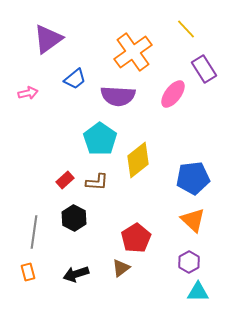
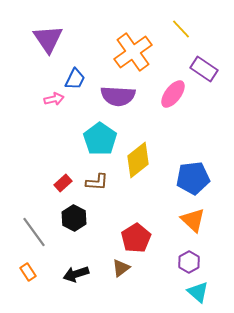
yellow line: moved 5 px left
purple triangle: rotated 28 degrees counterclockwise
purple rectangle: rotated 24 degrees counterclockwise
blue trapezoid: rotated 25 degrees counterclockwise
pink arrow: moved 26 px right, 6 px down
red rectangle: moved 2 px left, 3 px down
gray line: rotated 44 degrees counterclockwise
orange rectangle: rotated 18 degrees counterclockwise
cyan triangle: rotated 40 degrees clockwise
